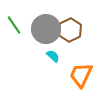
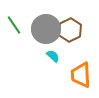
orange trapezoid: rotated 28 degrees counterclockwise
